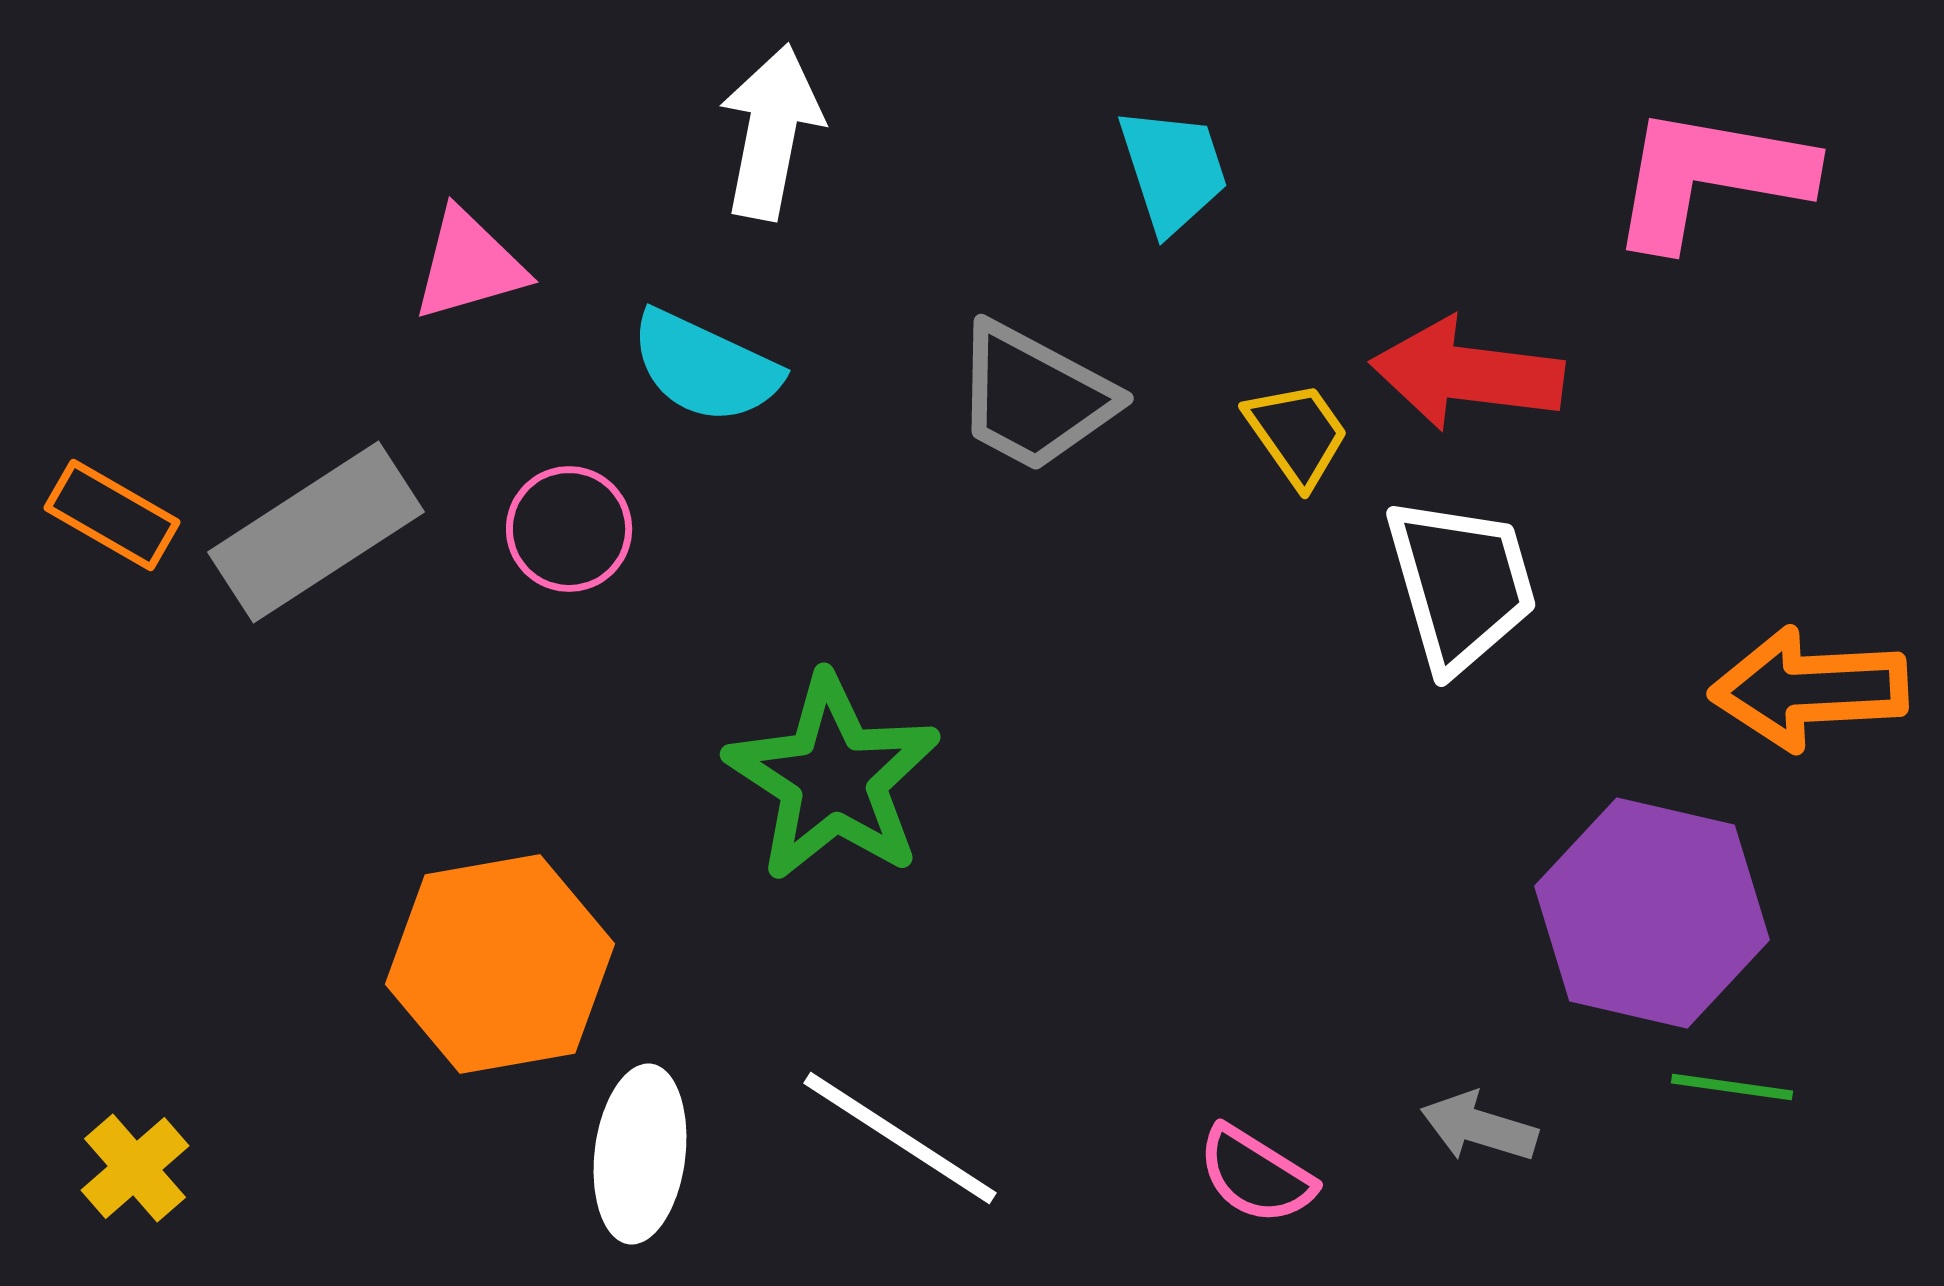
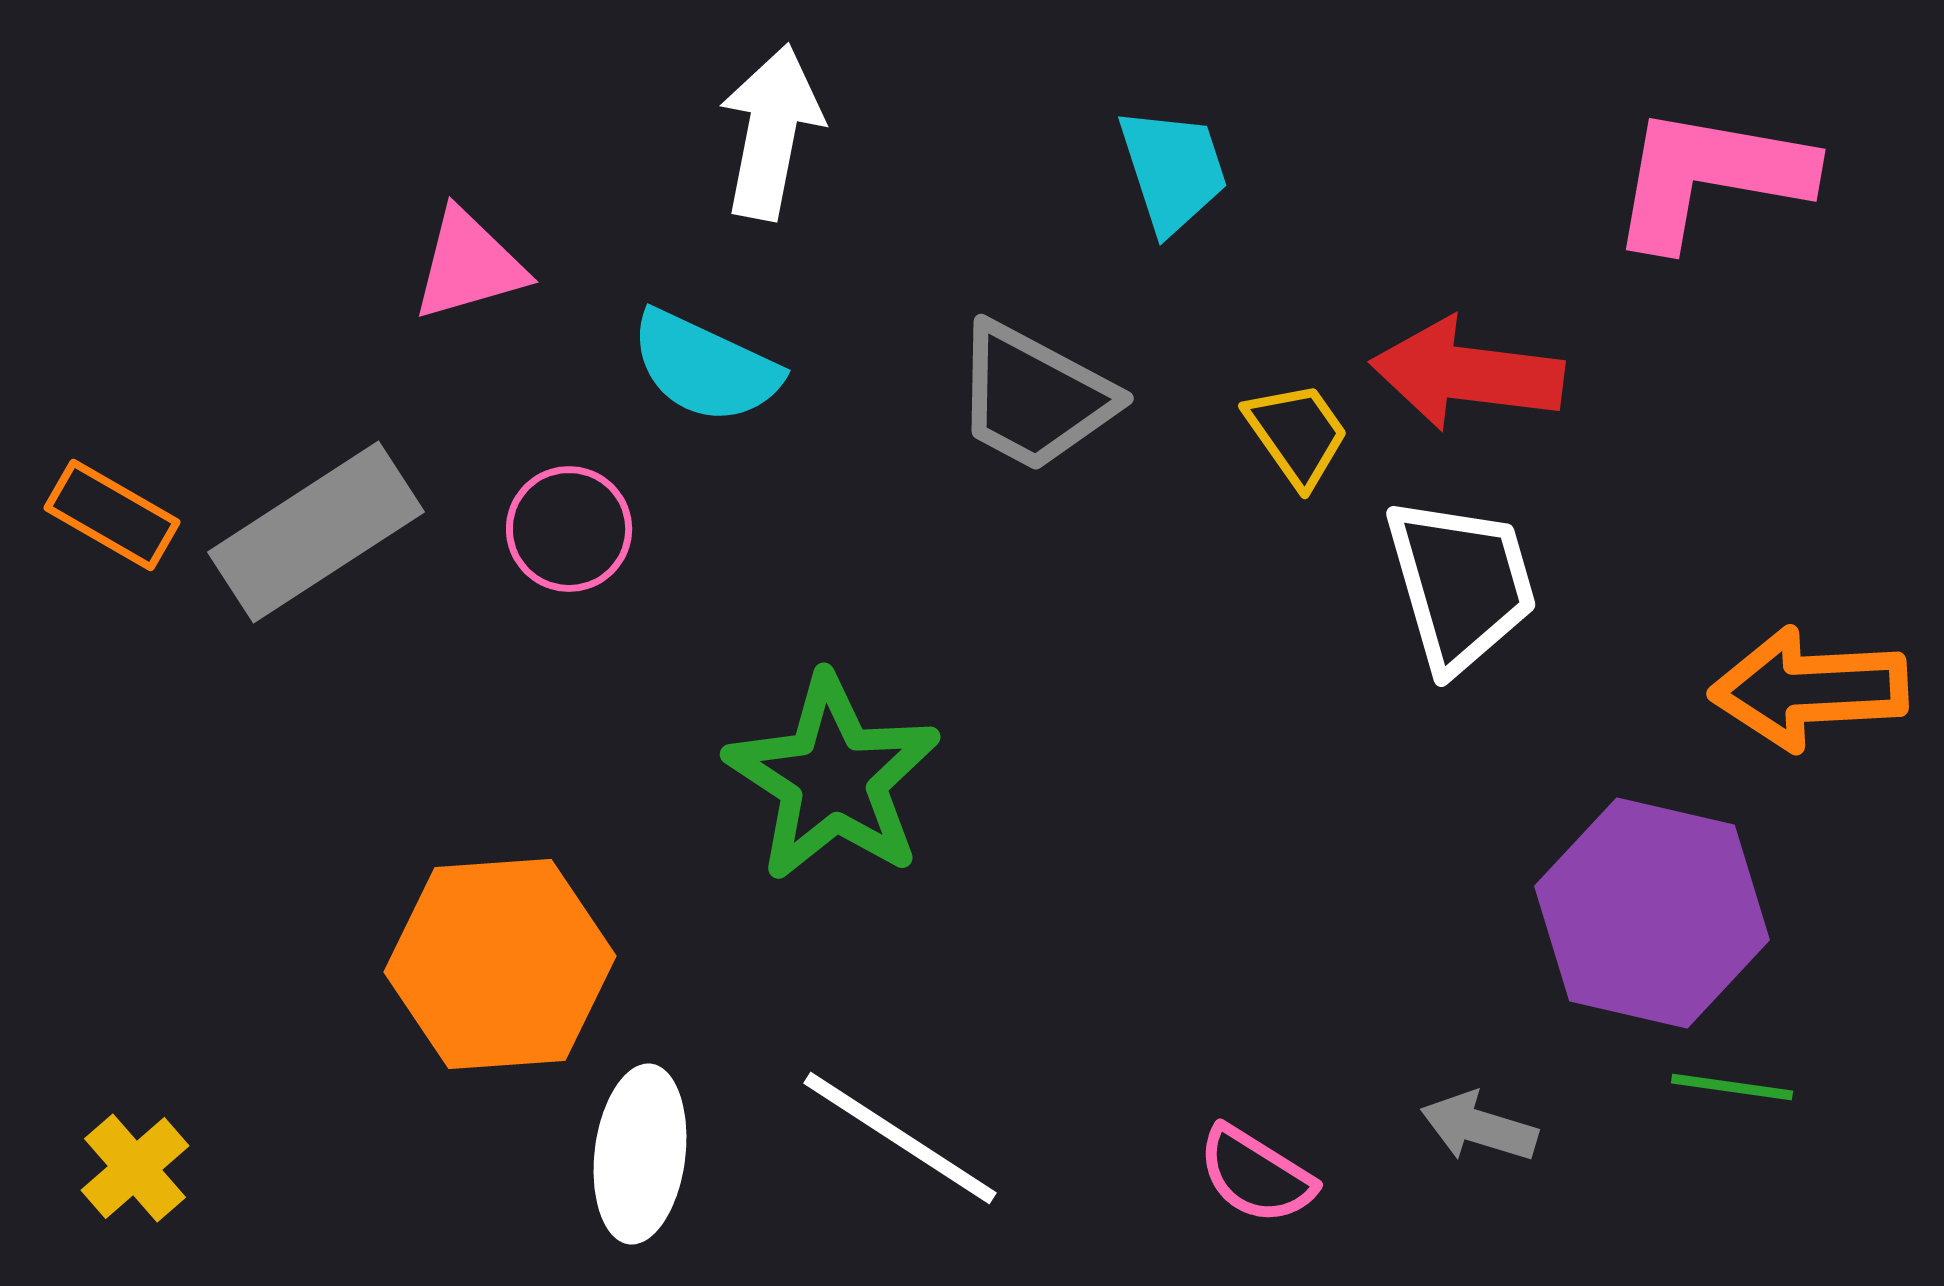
orange hexagon: rotated 6 degrees clockwise
